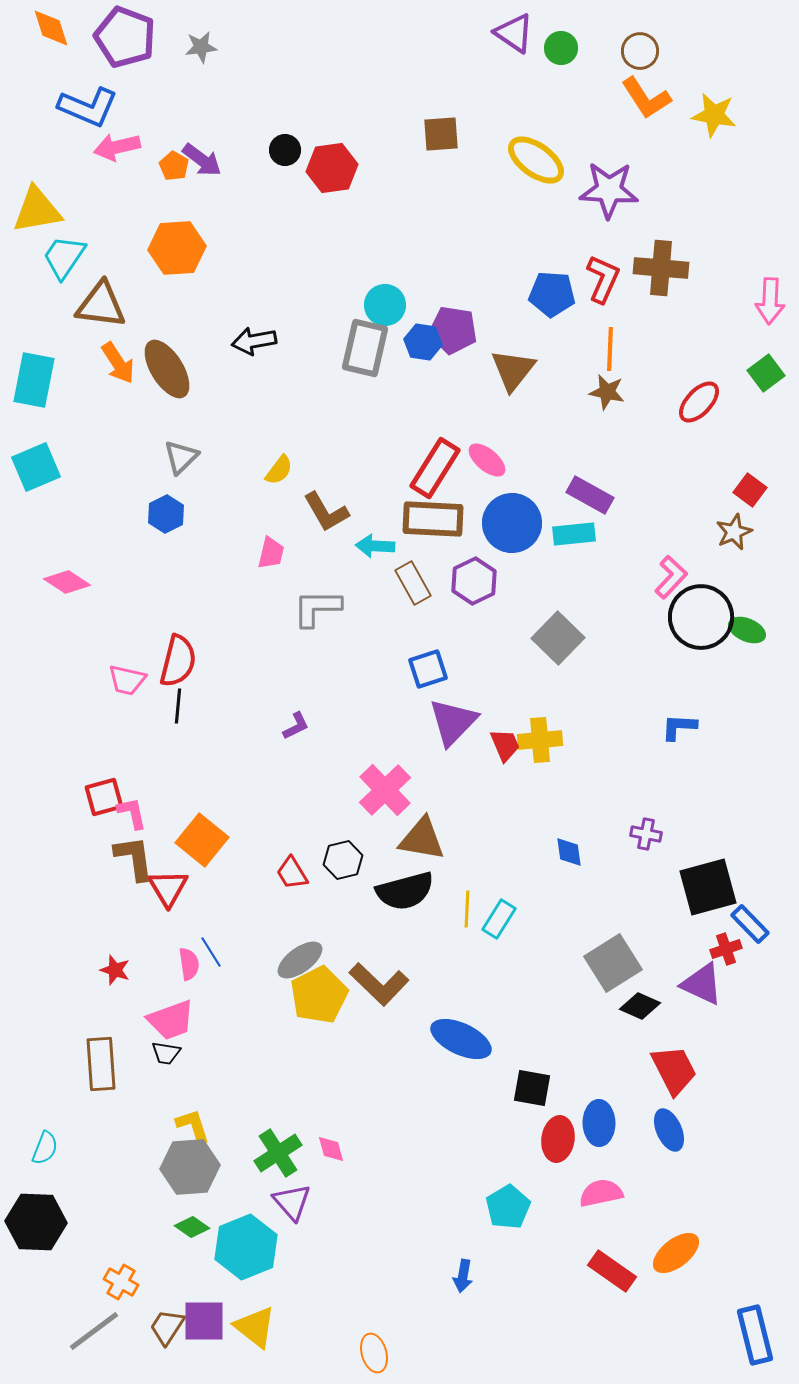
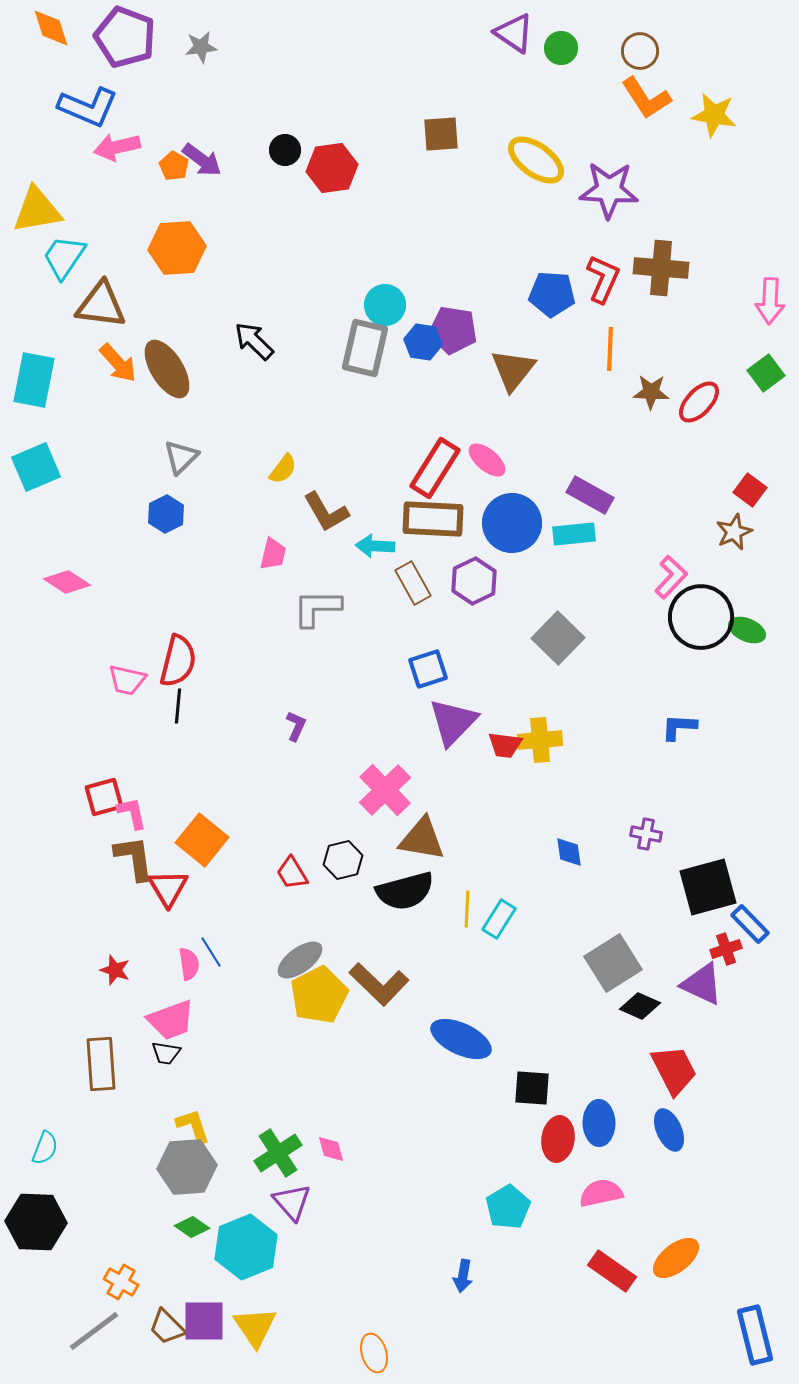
black arrow at (254, 341): rotated 54 degrees clockwise
orange arrow at (118, 363): rotated 9 degrees counterclockwise
brown star at (607, 392): moved 44 px right; rotated 9 degrees counterclockwise
yellow semicircle at (279, 470): moved 4 px right, 1 px up
pink trapezoid at (271, 553): moved 2 px right, 1 px down
purple L-shape at (296, 726): rotated 40 degrees counterclockwise
red trapezoid at (505, 745): rotated 120 degrees clockwise
black square at (532, 1088): rotated 6 degrees counterclockwise
gray hexagon at (190, 1167): moved 3 px left
orange ellipse at (676, 1253): moved 5 px down
brown trapezoid at (167, 1327): rotated 78 degrees counterclockwise
yellow triangle at (255, 1327): rotated 18 degrees clockwise
